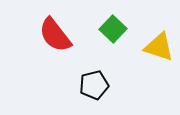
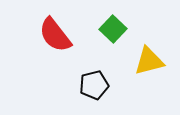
yellow triangle: moved 10 px left, 14 px down; rotated 32 degrees counterclockwise
